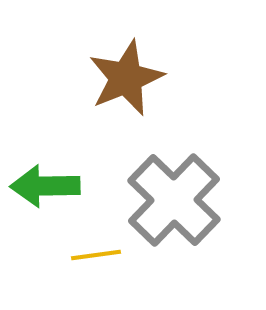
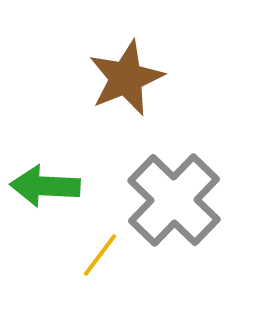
green arrow: rotated 4 degrees clockwise
yellow line: moved 4 px right; rotated 45 degrees counterclockwise
